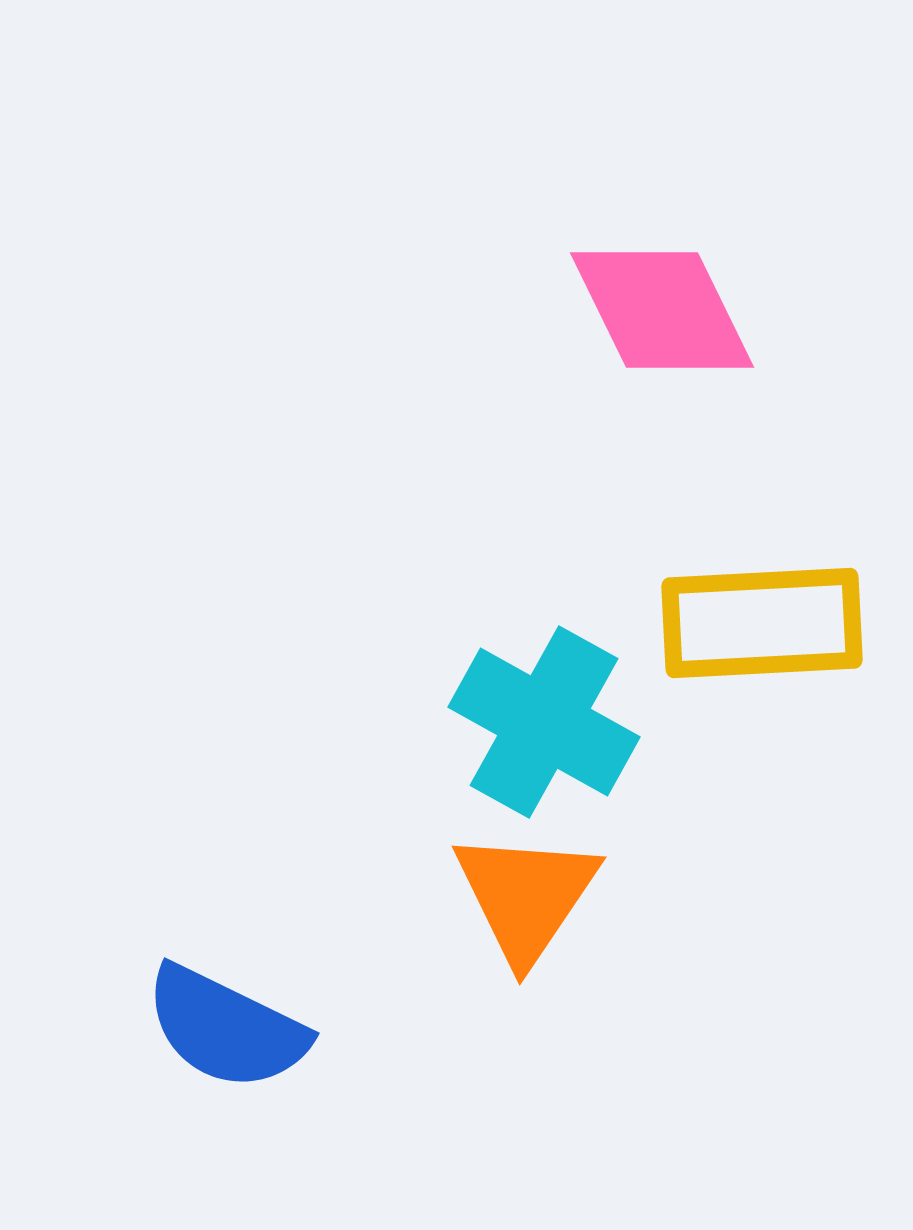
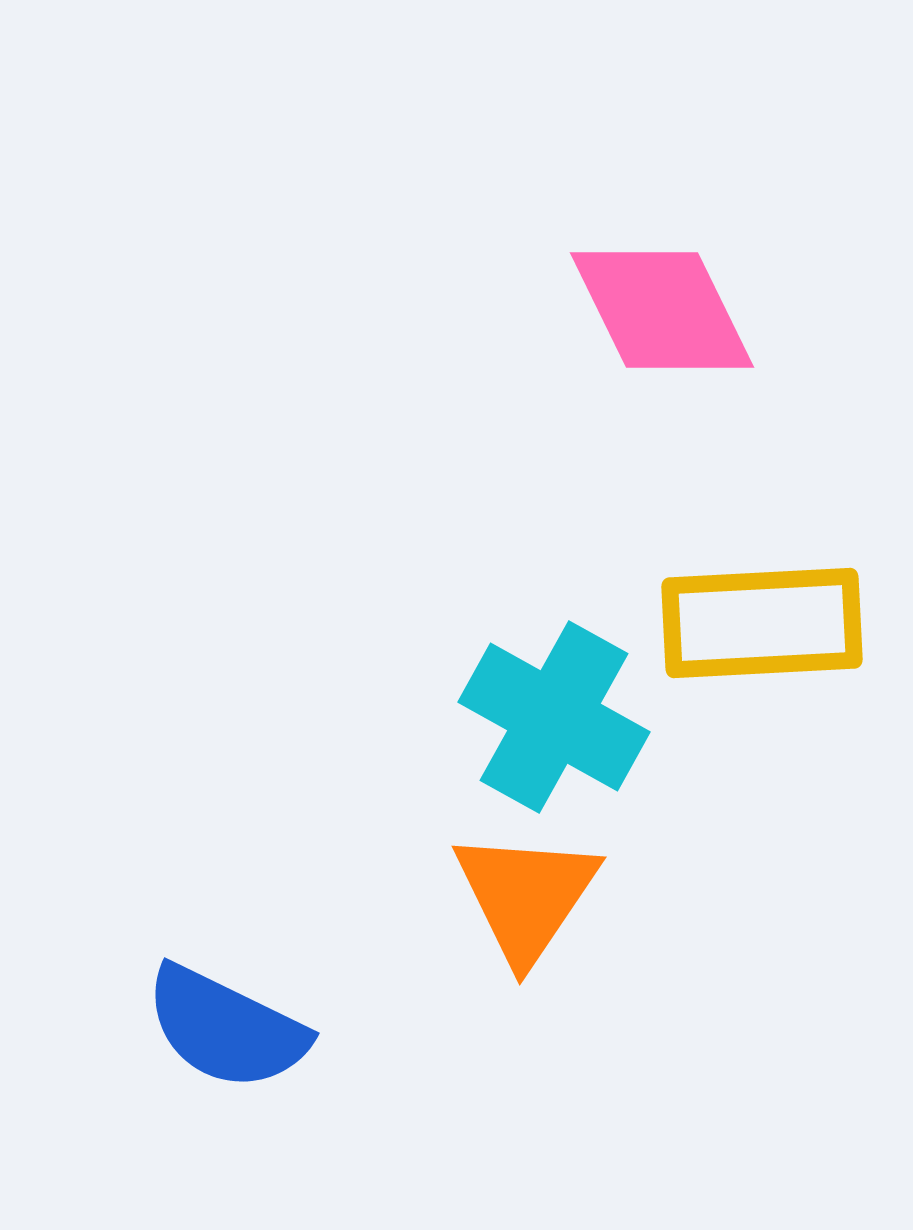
cyan cross: moved 10 px right, 5 px up
